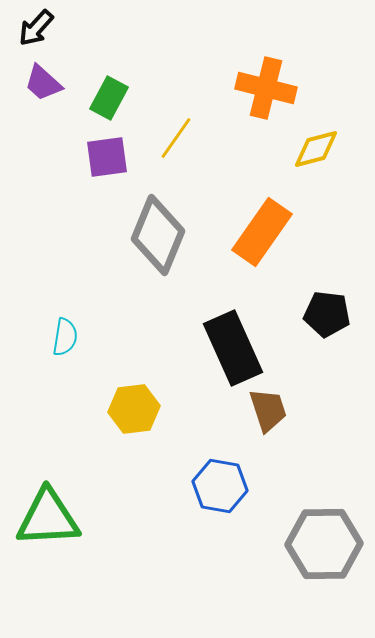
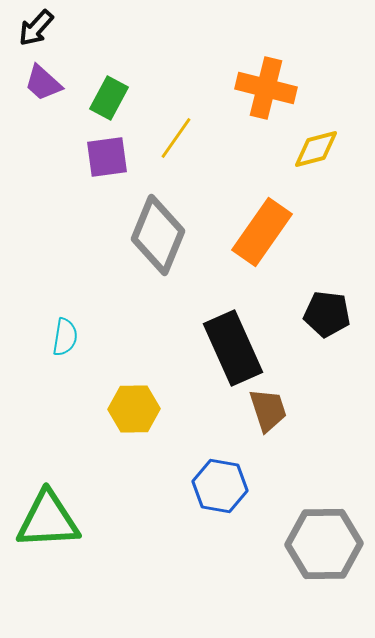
yellow hexagon: rotated 6 degrees clockwise
green triangle: moved 2 px down
